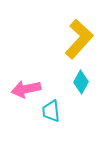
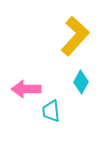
yellow L-shape: moved 4 px left, 3 px up
pink arrow: rotated 12 degrees clockwise
